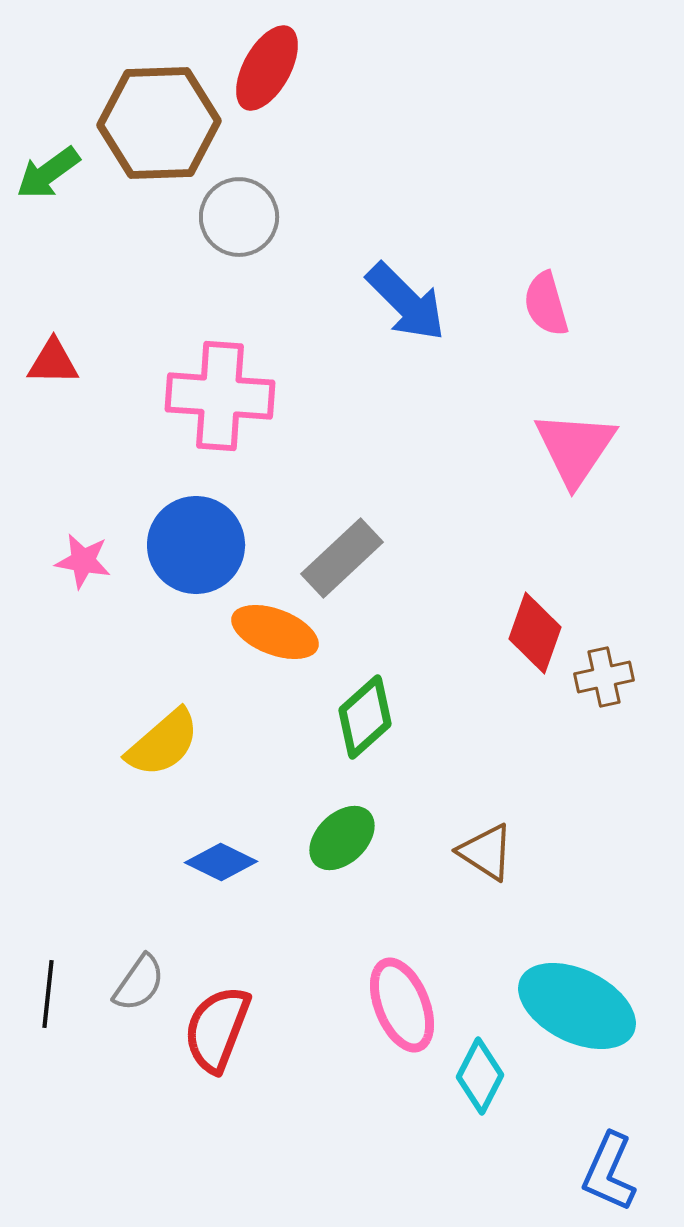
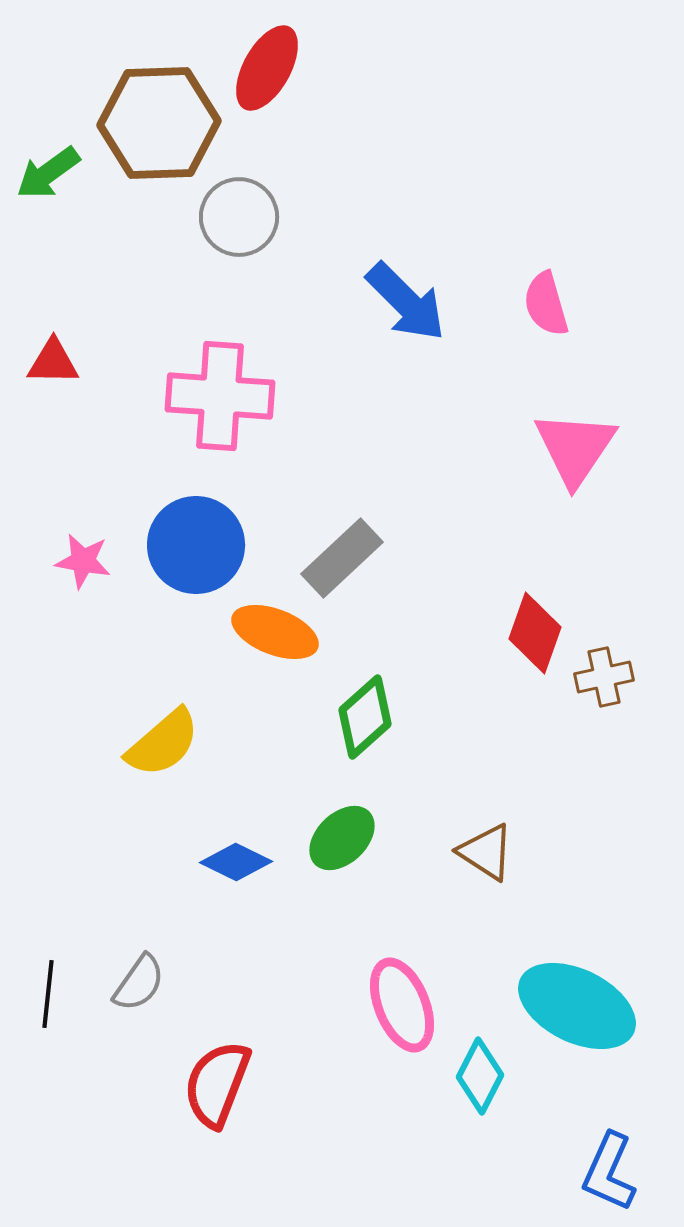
blue diamond: moved 15 px right
red semicircle: moved 55 px down
